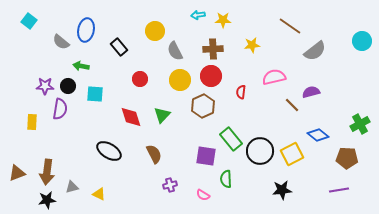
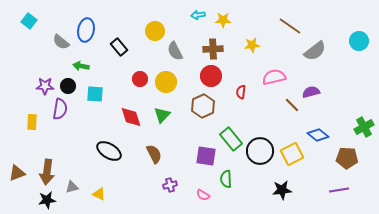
cyan circle at (362, 41): moved 3 px left
yellow circle at (180, 80): moved 14 px left, 2 px down
green cross at (360, 124): moved 4 px right, 3 px down
